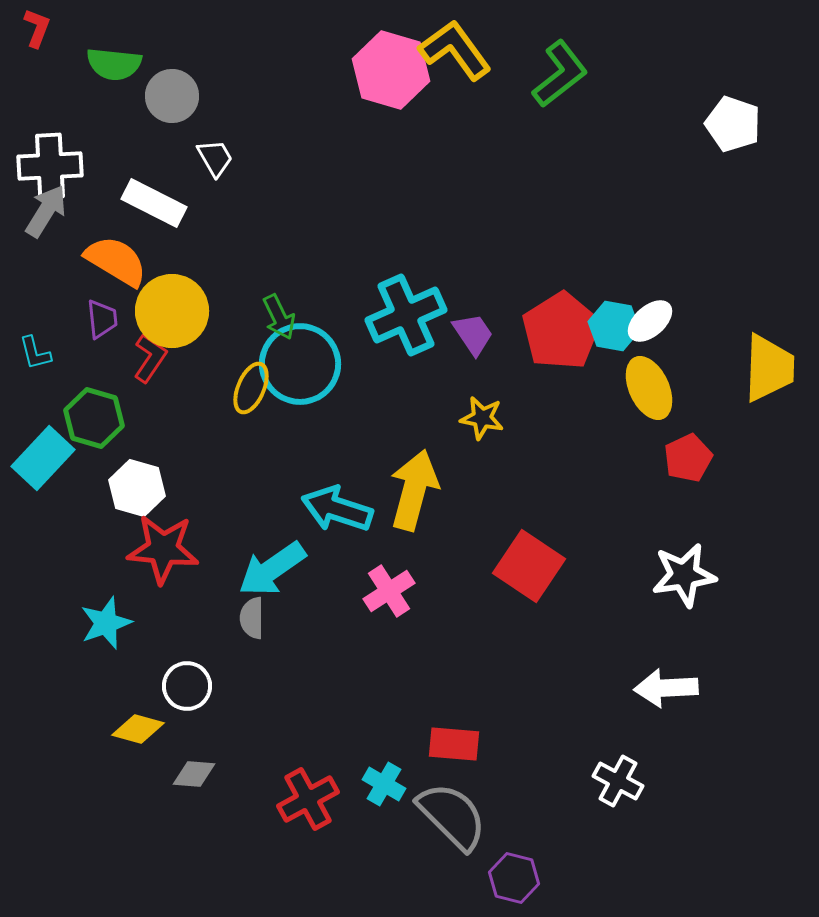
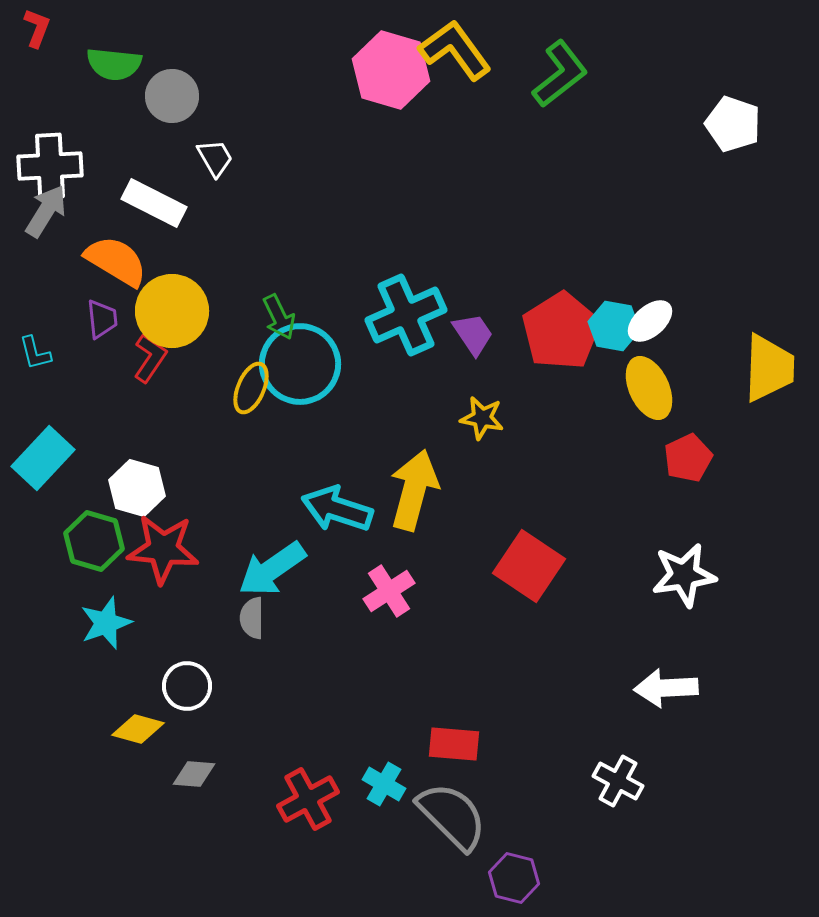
green hexagon at (94, 418): moved 123 px down
